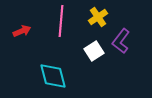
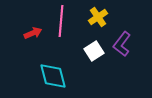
red arrow: moved 11 px right, 2 px down
purple L-shape: moved 1 px right, 3 px down
